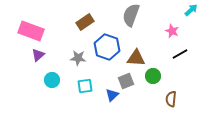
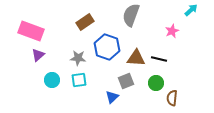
pink star: rotated 24 degrees clockwise
black line: moved 21 px left, 5 px down; rotated 42 degrees clockwise
green circle: moved 3 px right, 7 px down
cyan square: moved 6 px left, 6 px up
blue triangle: moved 2 px down
brown semicircle: moved 1 px right, 1 px up
